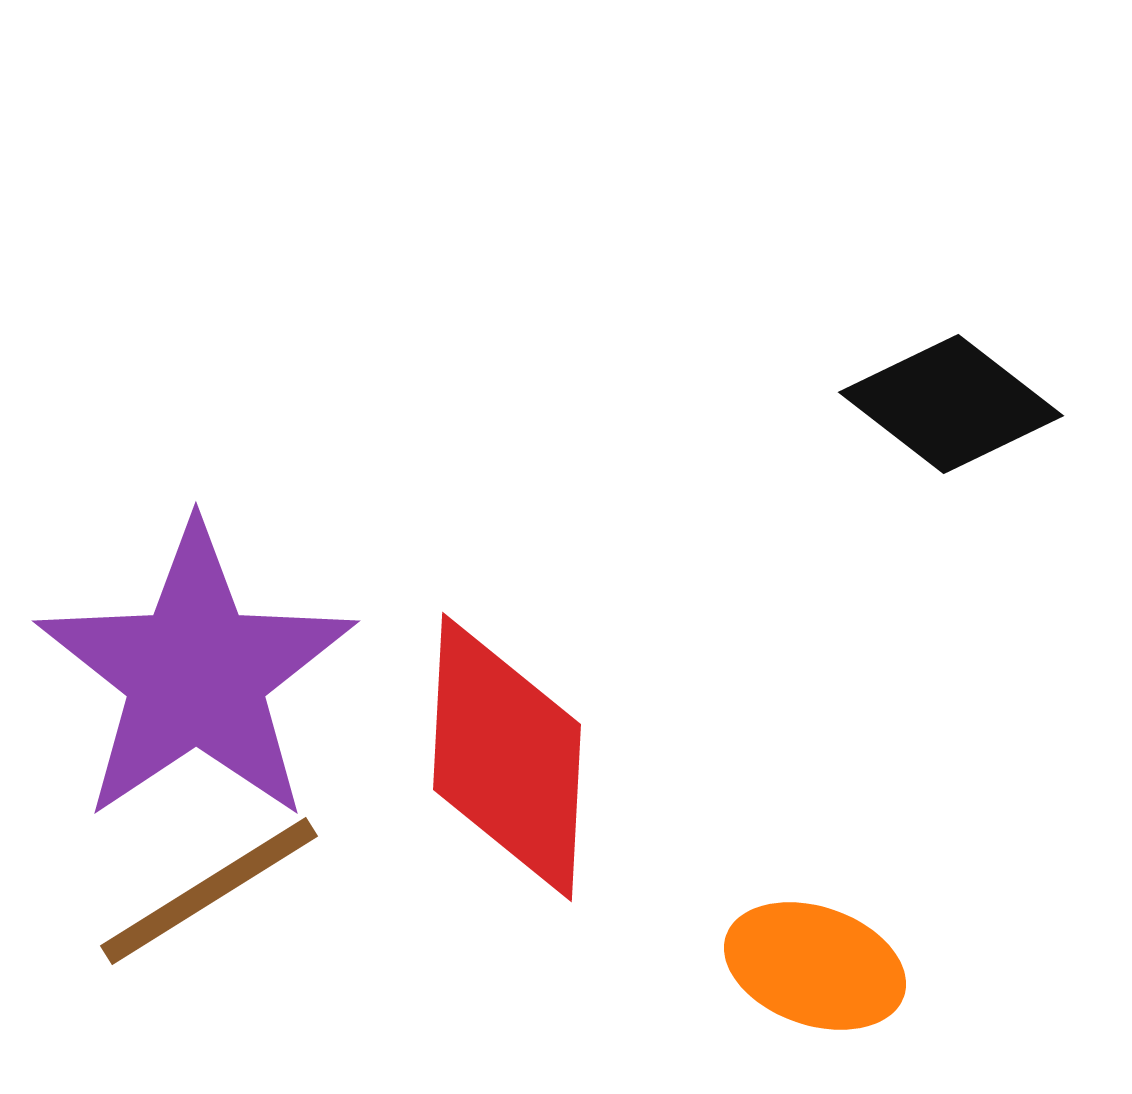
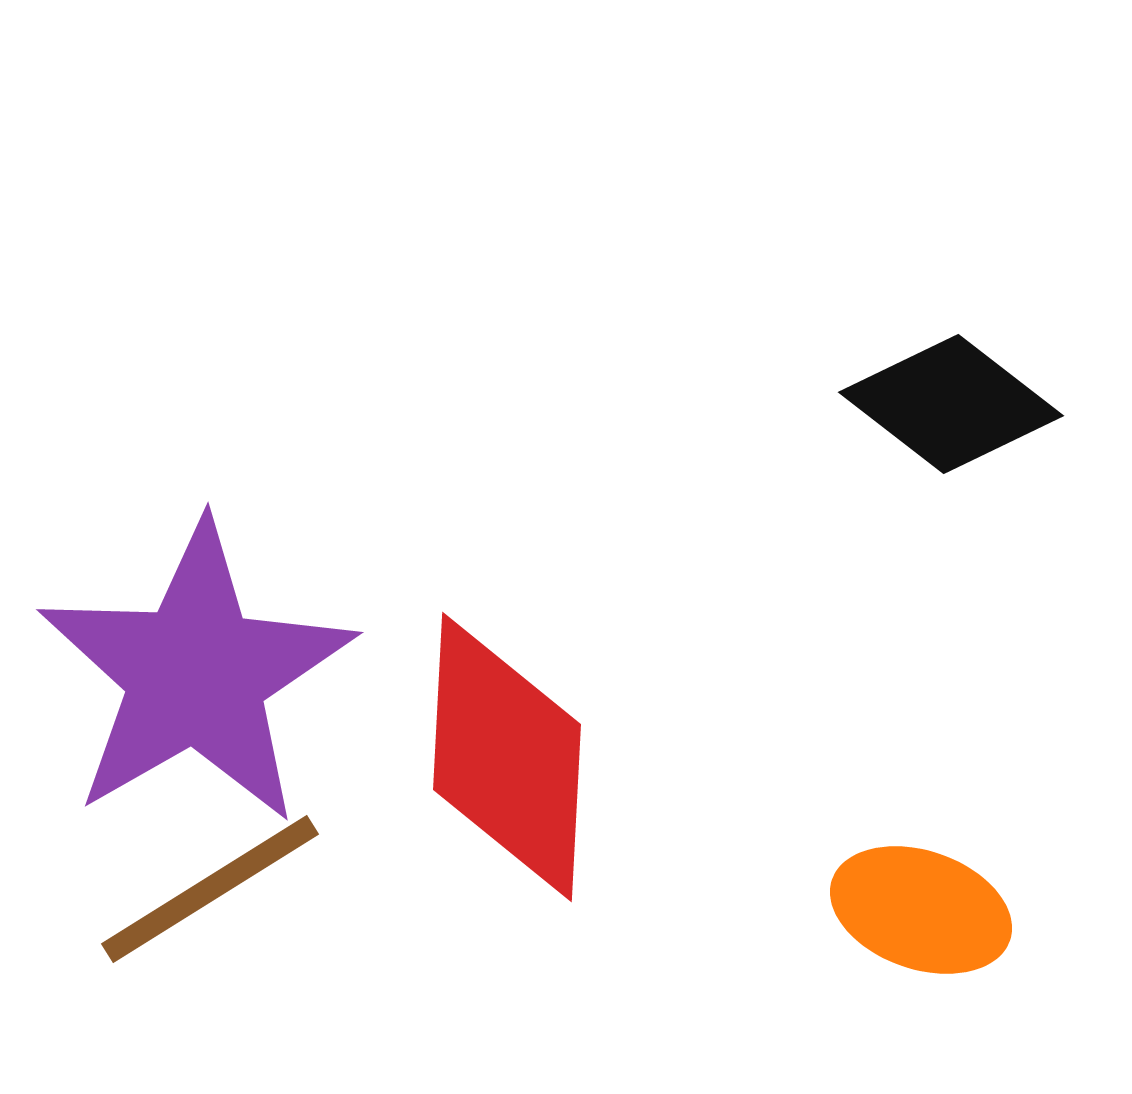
purple star: rotated 4 degrees clockwise
brown line: moved 1 px right, 2 px up
orange ellipse: moved 106 px right, 56 px up
